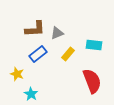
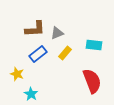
yellow rectangle: moved 3 px left, 1 px up
